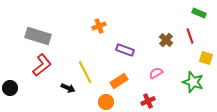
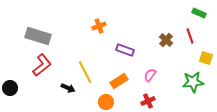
pink semicircle: moved 6 px left, 2 px down; rotated 24 degrees counterclockwise
green star: rotated 25 degrees counterclockwise
